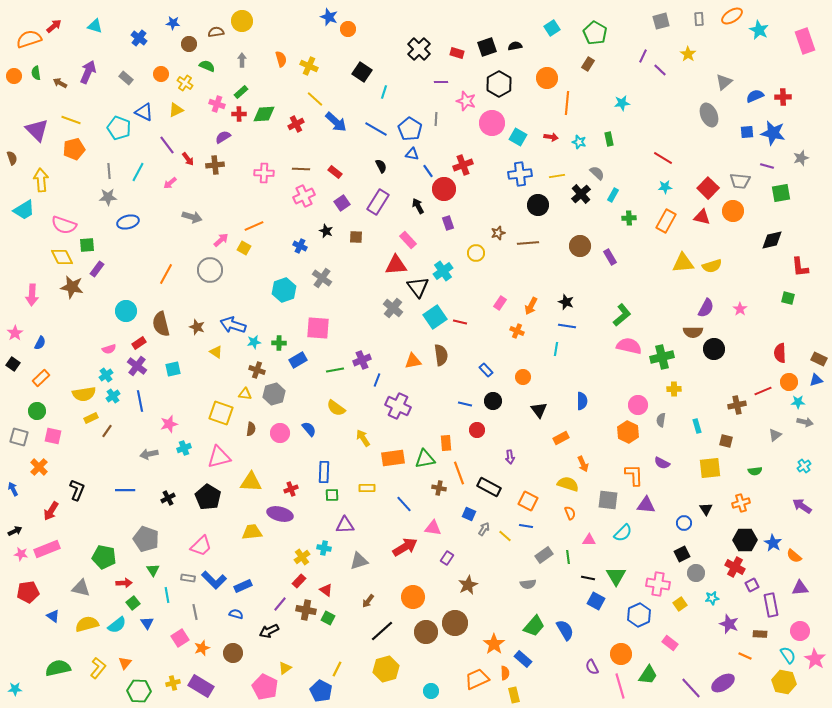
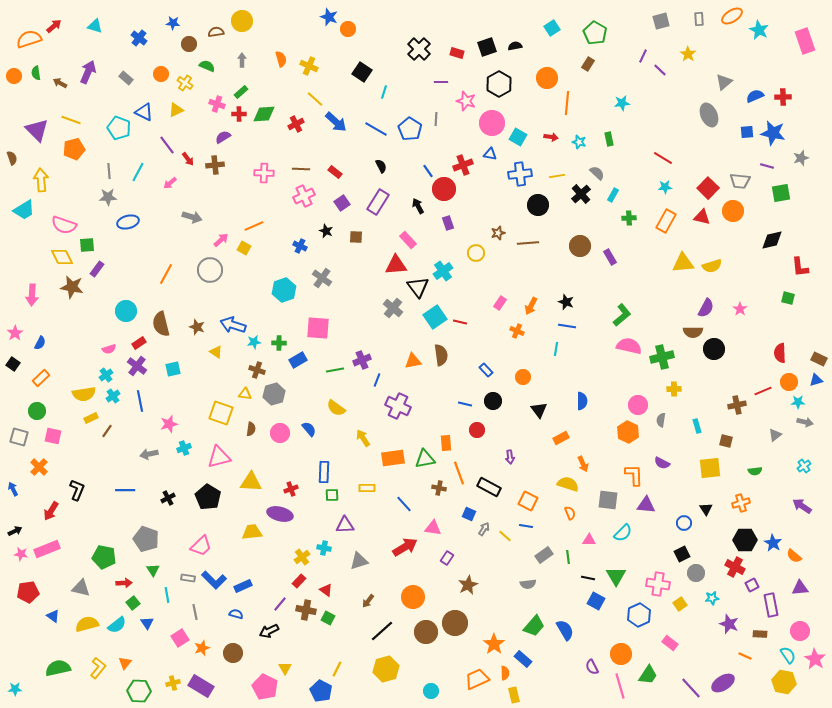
blue triangle at (412, 154): moved 78 px right
yellow triangle at (285, 668): rotated 24 degrees counterclockwise
